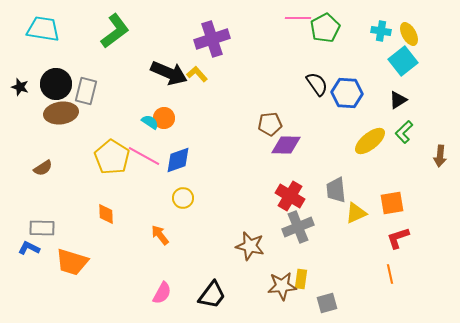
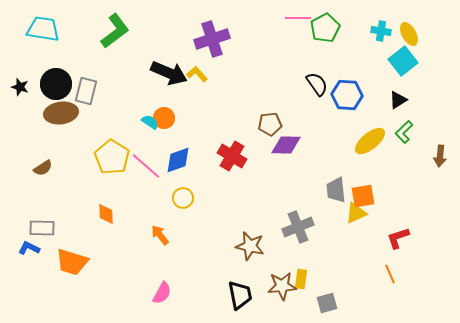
blue hexagon at (347, 93): moved 2 px down
pink line at (144, 156): moved 2 px right, 10 px down; rotated 12 degrees clockwise
red cross at (290, 196): moved 58 px left, 40 px up
orange square at (392, 203): moved 29 px left, 7 px up
orange line at (390, 274): rotated 12 degrees counterclockwise
black trapezoid at (212, 295): moved 28 px right; rotated 48 degrees counterclockwise
